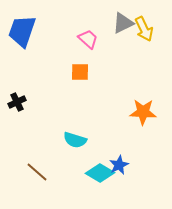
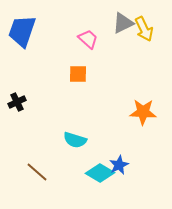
orange square: moved 2 px left, 2 px down
